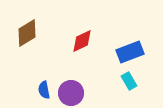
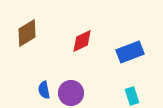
cyan rectangle: moved 3 px right, 15 px down; rotated 12 degrees clockwise
